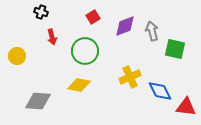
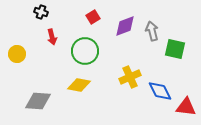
yellow circle: moved 2 px up
